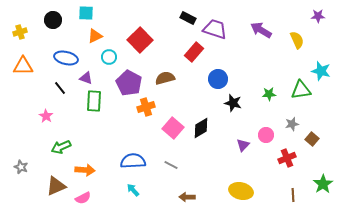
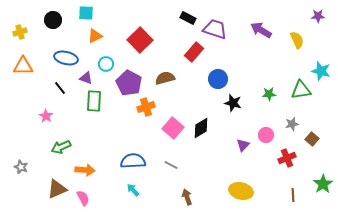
cyan circle at (109, 57): moved 3 px left, 7 px down
brown triangle at (56, 186): moved 1 px right, 3 px down
brown arrow at (187, 197): rotated 70 degrees clockwise
pink semicircle at (83, 198): rotated 91 degrees counterclockwise
